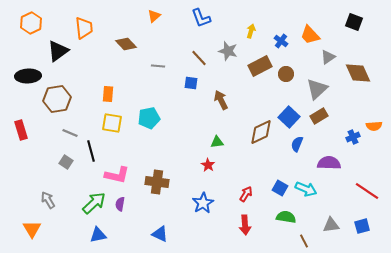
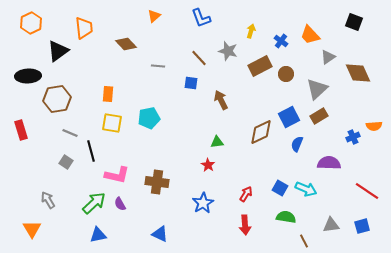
blue square at (289, 117): rotated 20 degrees clockwise
purple semicircle at (120, 204): rotated 40 degrees counterclockwise
